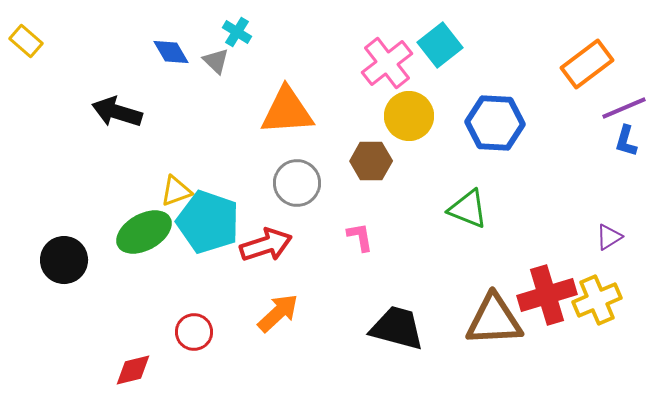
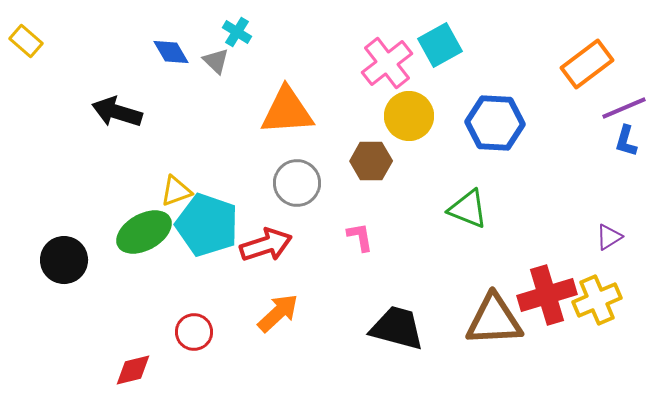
cyan square: rotated 9 degrees clockwise
cyan pentagon: moved 1 px left, 3 px down
